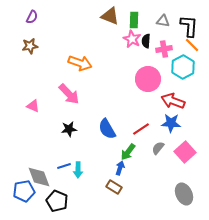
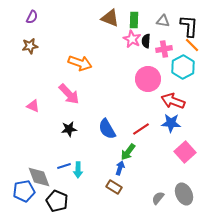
brown triangle: moved 2 px down
gray semicircle: moved 50 px down
